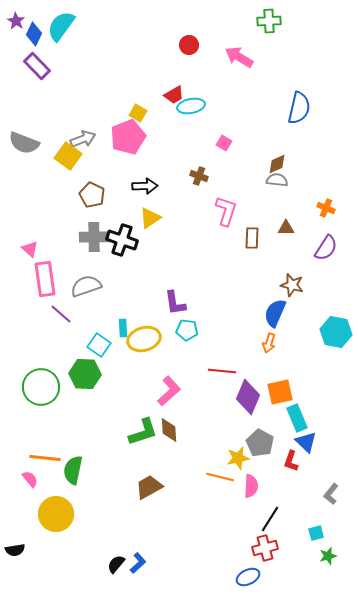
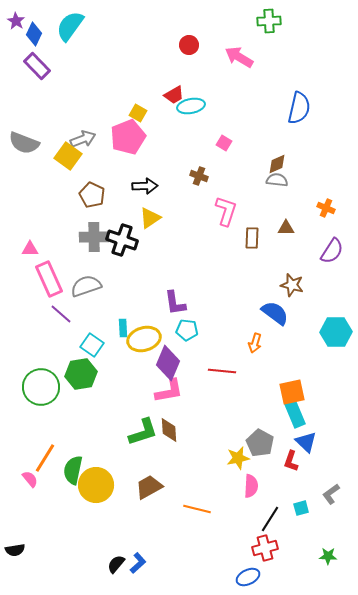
cyan semicircle at (61, 26): moved 9 px right
purple semicircle at (326, 248): moved 6 px right, 3 px down
pink triangle at (30, 249): rotated 42 degrees counterclockwise
pink rectangle at (45, 279): moved 4 px right; rotated 16 degrees counterclockwise
blue semicircle at (275, 313): rotated 104 degrees clockwise
cyan hexagon at (336, 332): rotated 12 degrees counterclockwise
orange arrow at (269, 343): moved 14 px left
cyan square at (99, 345): moved 7 px left
green hexagon at (85, 374): moved 4 px left; rotated 12 degrees counterclockwise
pink L-shape at (169, 391): rotated 32 degrees clockwise
orange square at (280, 392): moved 12 px right
purple diamond at (248, 397): moved 80 px left, 34 px up
cyan rectangle at (297, 418): moved 2 px left, 4 px up
orange line at (45, 458): rotated 64 degrees counterclockwise
orange line at (220, 477): moved 23 px left, 32 px down
gray L-shape at (331, 494): rotated 15 degrees clockwise
yellow circle at (56, 514): moved 40 px right, 29 px up
cyan square at (316, 533): moved 15 px left, 25 px up
green star at (328, 556): rotated 18 degrees clockwise
